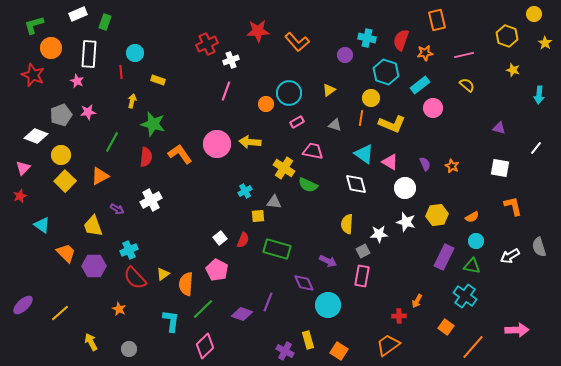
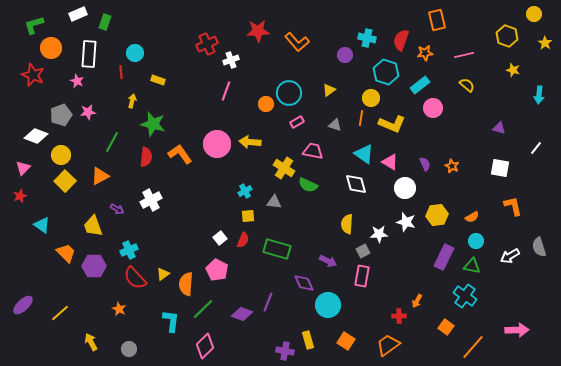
yellow square at (258, 216): moved 10 px left
purple cross at (285, 351): rotated 18 degrees counterclockwise
orange square at (339, 351): moved 7 px right, 10 px up
